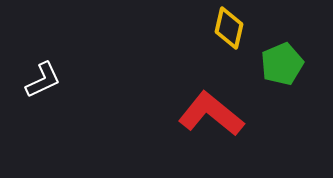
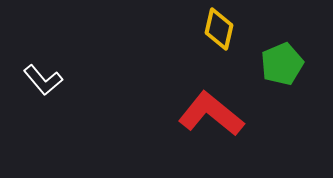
yellow diamond: moved 10 px left, 1 px down
white L-shape: rotated 75 degrees clockwise
